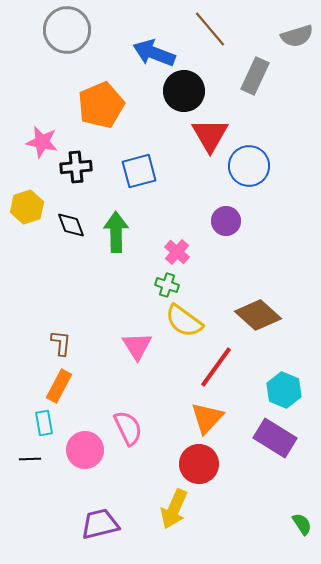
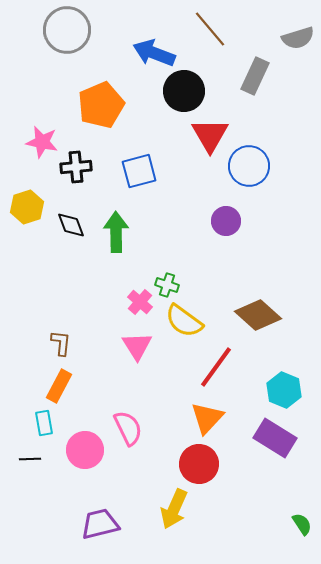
gray semicircle: moved 1 px right, 2 px down
pink cross: moved 37 px left, 50 px down
